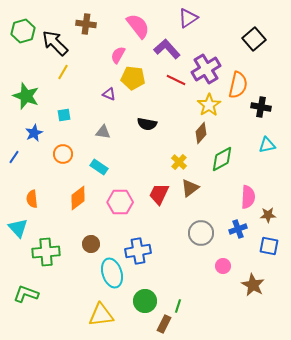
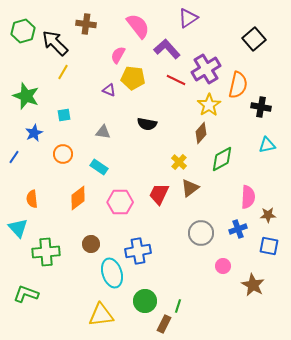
purple triangle at (109, 94): moved 4 px up
